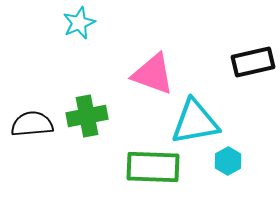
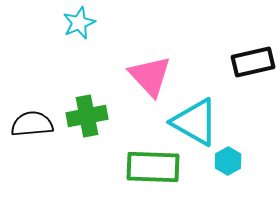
pink triangle: moved 3 px left, 2 px down; rotated 27 degrees clockwise
cyan triangle: rotated 40 degrees clockwise
